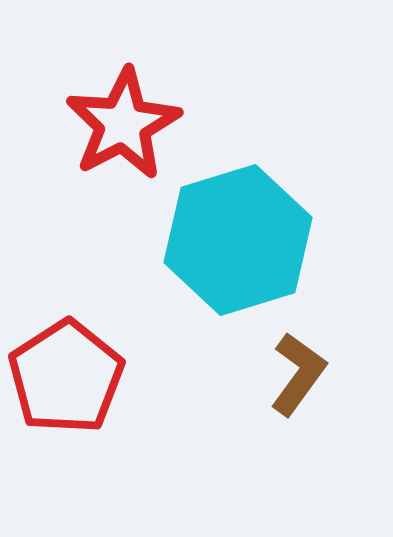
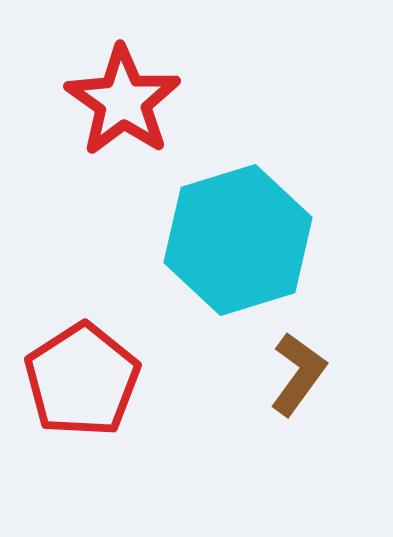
red star: moved 23 px up; rotated 9 degrees counterclockwise
red pentagon: moved 16 px right, 3 px down
